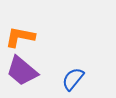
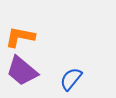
blue semicircle: moved 2 px left
